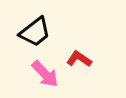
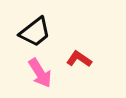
pink arrow: moved 5 px left, 1 px up; rotated 12 degrees clockwise
